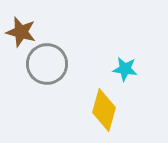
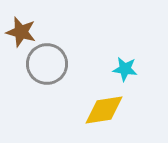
yellow diamond: rotated 66 degrees clockwise
